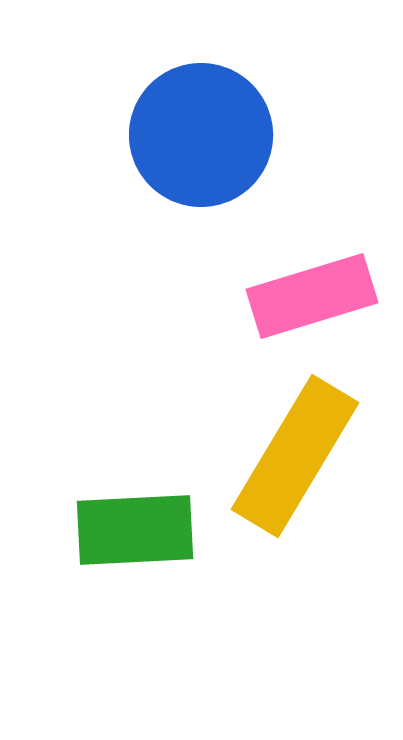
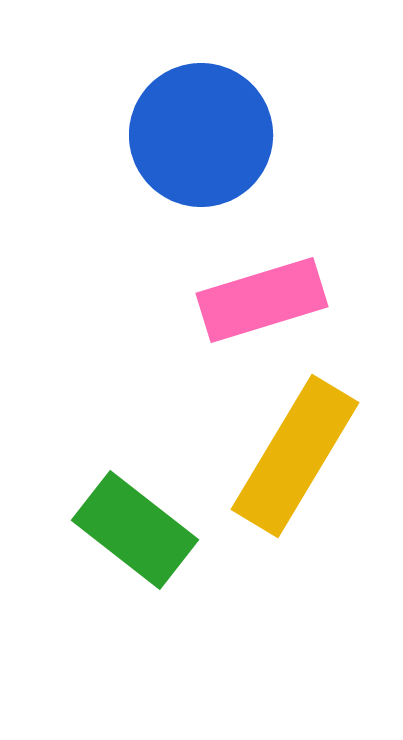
pink rectangle: moved 50 px left, 4 px down
green rectangle: rotated 41 degrees clockwise
